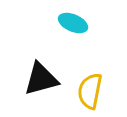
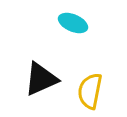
black triangle: rotated 9 degrees counterclockwise
